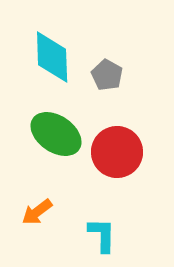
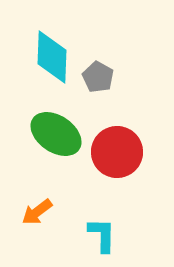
cyan diamond: rotated 4 degrees clockwise
gray pentagon: moved 9 px left, 2 px down
